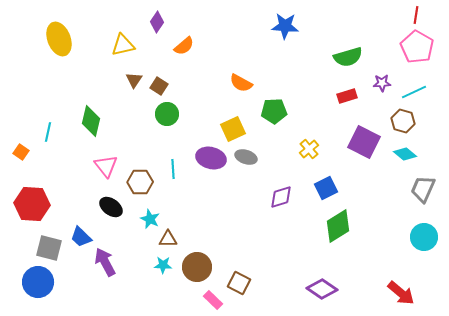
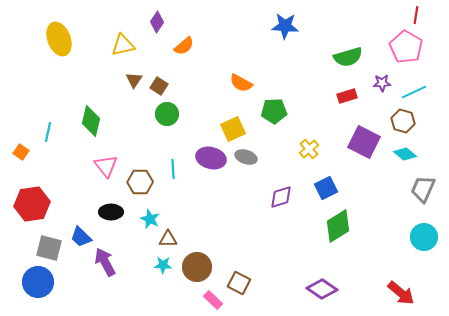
pink pentagon at (417, 47): moved 11 px left
red hexagon at (32, 204): rotated 12 degrees counterclockwise
black ellipse at (111, 207): moved 5 px down; rotated 35 degrees counterclockwise
